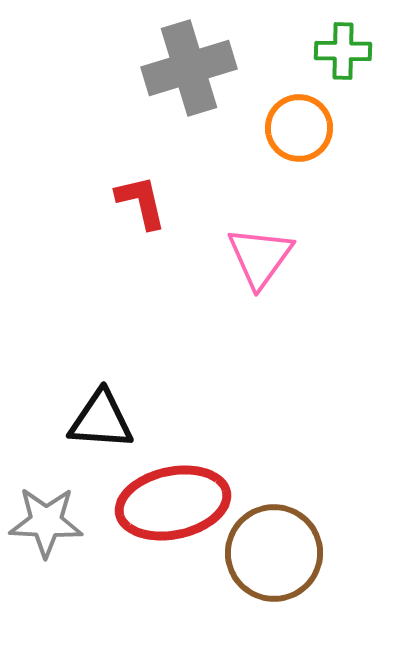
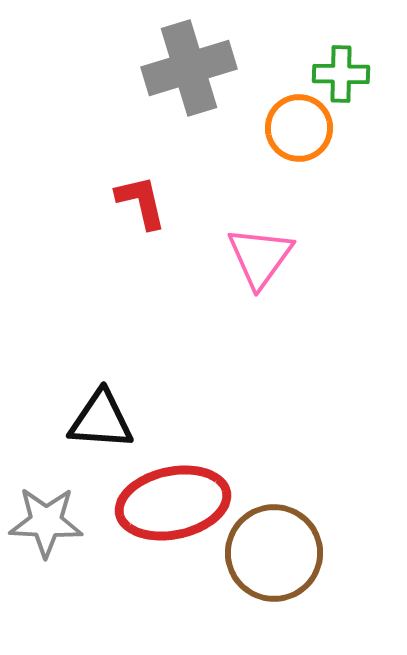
green cross: moved 2 px left, 23 px down
